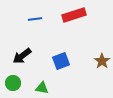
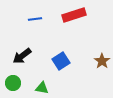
blue square: rotated 12 degrees counterclockwise
